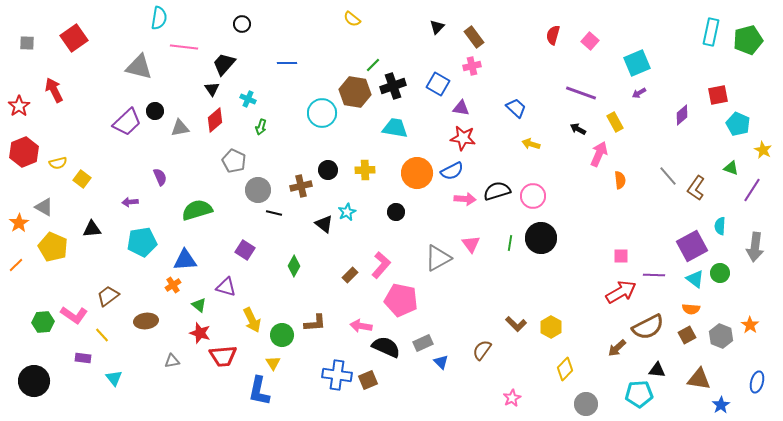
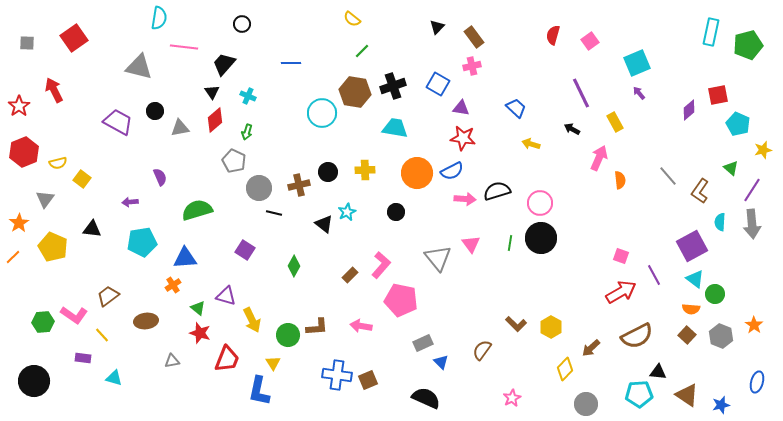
green pentagon at (748, 40): moved 5 px down
pink square at (590, 41): rotated 12 degrees clockwise
blue line at (287, 63): moved 4 px right
green line at (373, 65): moved 11 px left, 14 px up
black triangle at (212, 89): moved 3 px down
purple line at (581, 93): rotated 44 degrees clockwise
purple arrow at (639, 93): rotated 80 degrees clockwise
cyan cross at (248, 99): moved 3 px up
purple diamond at (682, 115): moved 7 px right, 5 px up
purple trapezoid at (127, 122): moved 9 px left; rotated 108 degrees counterclockwise
green arrow at (261, 127): moved 14 px left, 5 px down
black arrow at (578, 129): moved 6 px left
yellow star at (763, 150): rotated 30 degrees clockwise
pink arrow at (599, 154): moved 4 px down
green triangle at (731, 168): rotated 21 degrees clockwise
black circle at (328, 170): moved 2 px down
brown cross at (301, 186): moved 2 px left, 1 px up
brown L-shape at (696, 188): moved 4 px right, 3 px down
gray circle at (258, 190): moved 1 px right, 2 px up
pink circle at (533, 196): moved 7 px right, 7 px down
gray triangle at (44, 207): moved 1 px right, 8 px up; rotated 36 degrees clockwise
cyan semicircle at (720, 226): moved 4 px up
black triangle at (92, 229): rotated 12 degrees clockwise
gray arrow at (755, 247): moved 3 px left, 23 px up; rotated 12 degrees counterclockwise
pink square at (621, 256): rotated 21 degrees clockwise
gray triangle at (438, 258): rotated 40 degrees counterclockwise
blue triangle at (185, 260): moved 2 px up
orange line at (16, 265): moved 3 px left, 8 px up
green circle at (720, 273): moved 5 px left, 21 px down
purple line at (654, 275): rotated 60 degrees clockwise
purple triangle at (226, 287): moved 9 px down
green triangle at (199, 305): moved 1 px left, 3 px down
brown L-shape at (315, 323): moved 2 px right, 4 px down
orange star at (750, 325): moved 4 px right
brown semicircle at (648, 327): moved 11 px left, 9 px down
green circle at (282, 335): moved 6 px right
brown square at (687, 335): rotated 18 degrees counterclockwise
black semicircle at (386, 347): moved 40 px right, 51 px down
brown arrow at (617, 348): moved 26 px left
red trapezoid at (223, 356): moved 4 px right, 3 px down; rotated 64 degrees counterclockwise
black triangle at (657, 370): moved 1 px right, 2 px down
cyan triangle at (114, 378): rotated 36 degrees counterclockwise
brown triangle at (699, 379): moved 12 px left, 16 px down; rotated 25 degrees clockwise
blue star at (721, 405): rotated 18 degrees clockwise
